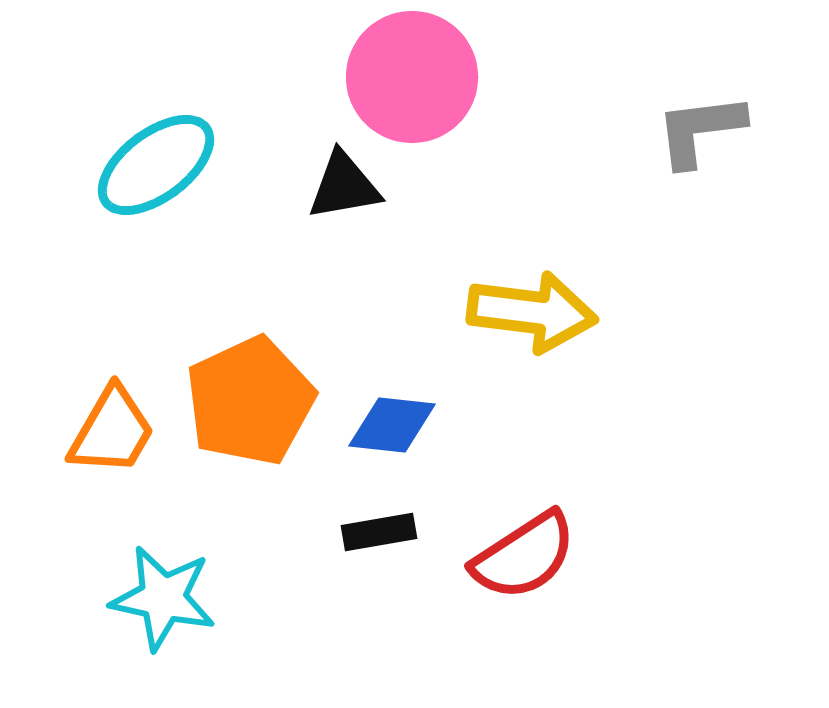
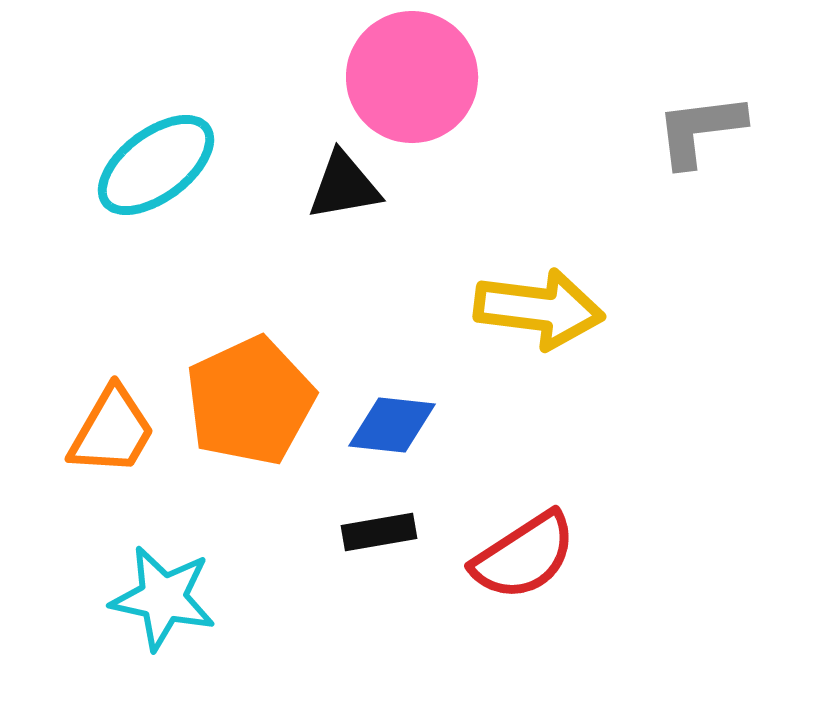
yellow arrow: moved 7 px right, 3 px up
